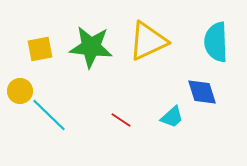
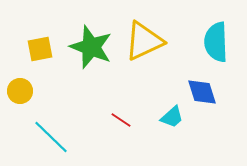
yellow triangle: moved 4 px left
green star: rotated 15 degrees clockwise
cyan line: moved 2 px right, 22 px down
